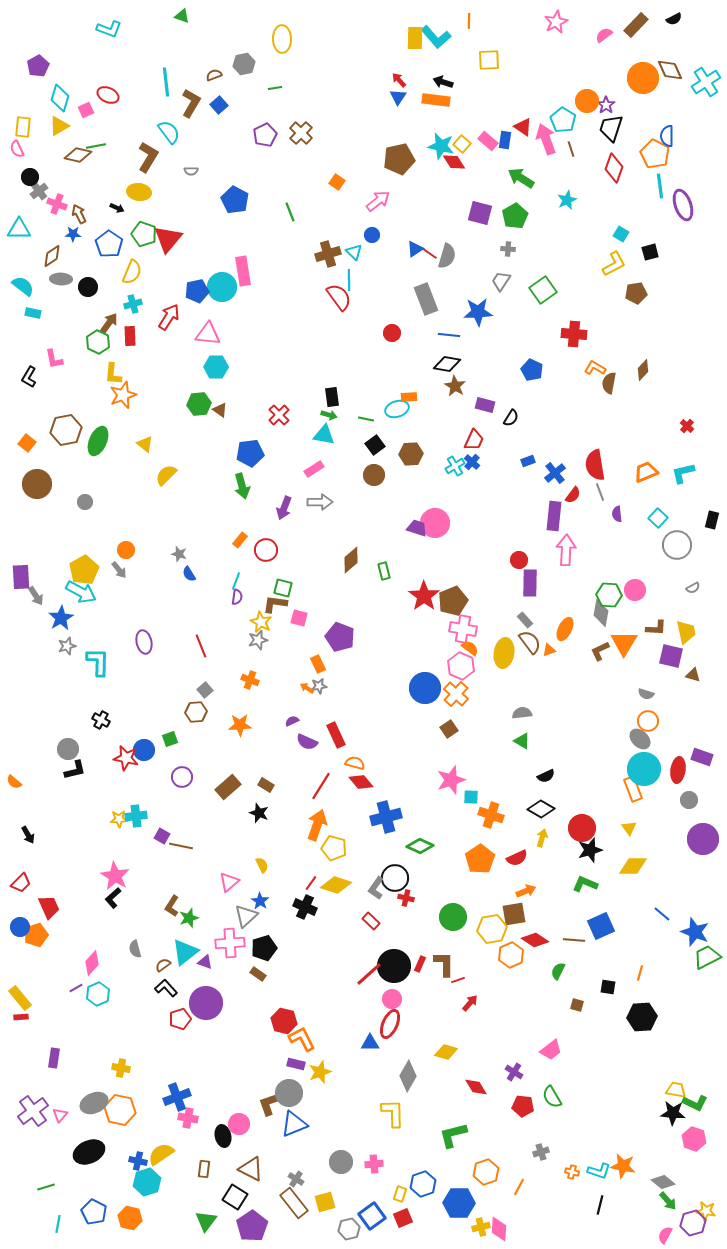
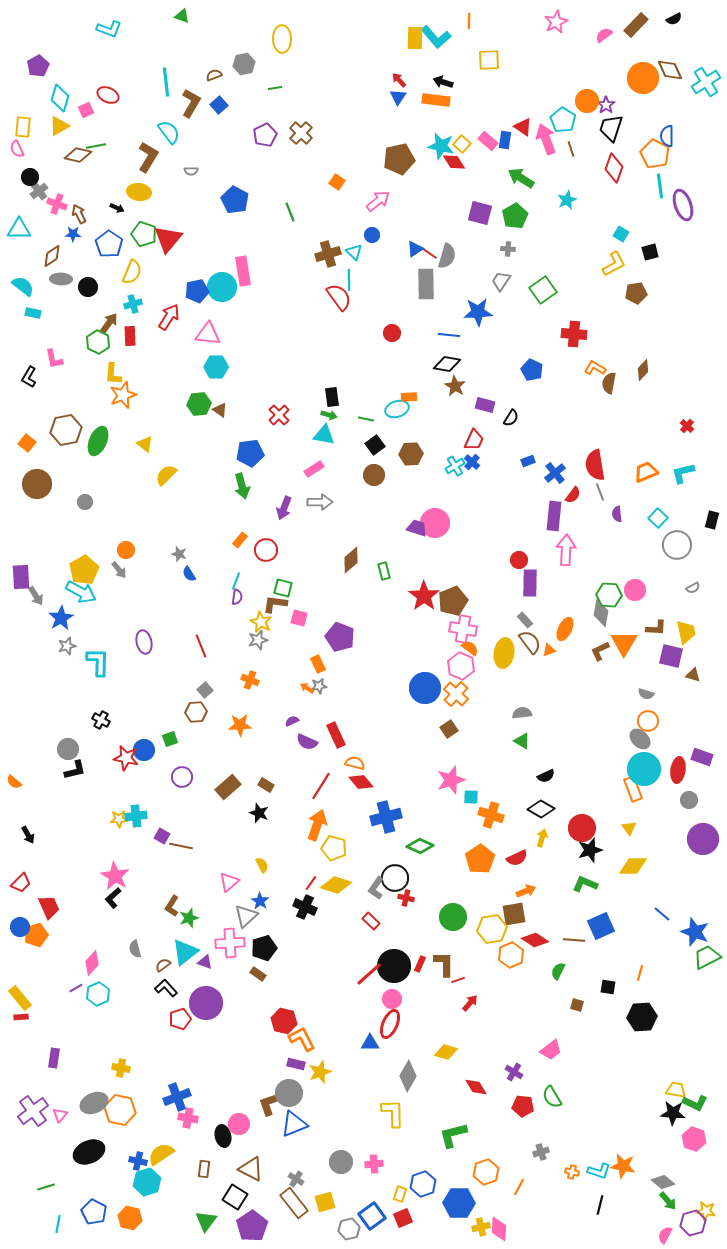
gray rectangle at (426, 299): moved 15 px up; rotated 20 degrees clockwise
